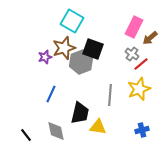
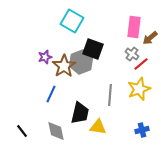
pink rectangle: rotated 20 degrees counterclockwise
brown star: moved 18 px down; rotated 15 degrees counterclockwise
black line: moved 4 px left, 4 px up
